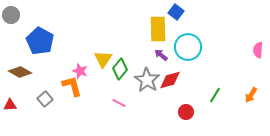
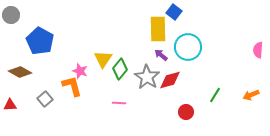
blue square: moved 2 px left
gray star: moved 3 px up
orange arrow: rotated 35 degrees clockwise
pink line: rotated 24 degrees counterclockwise
